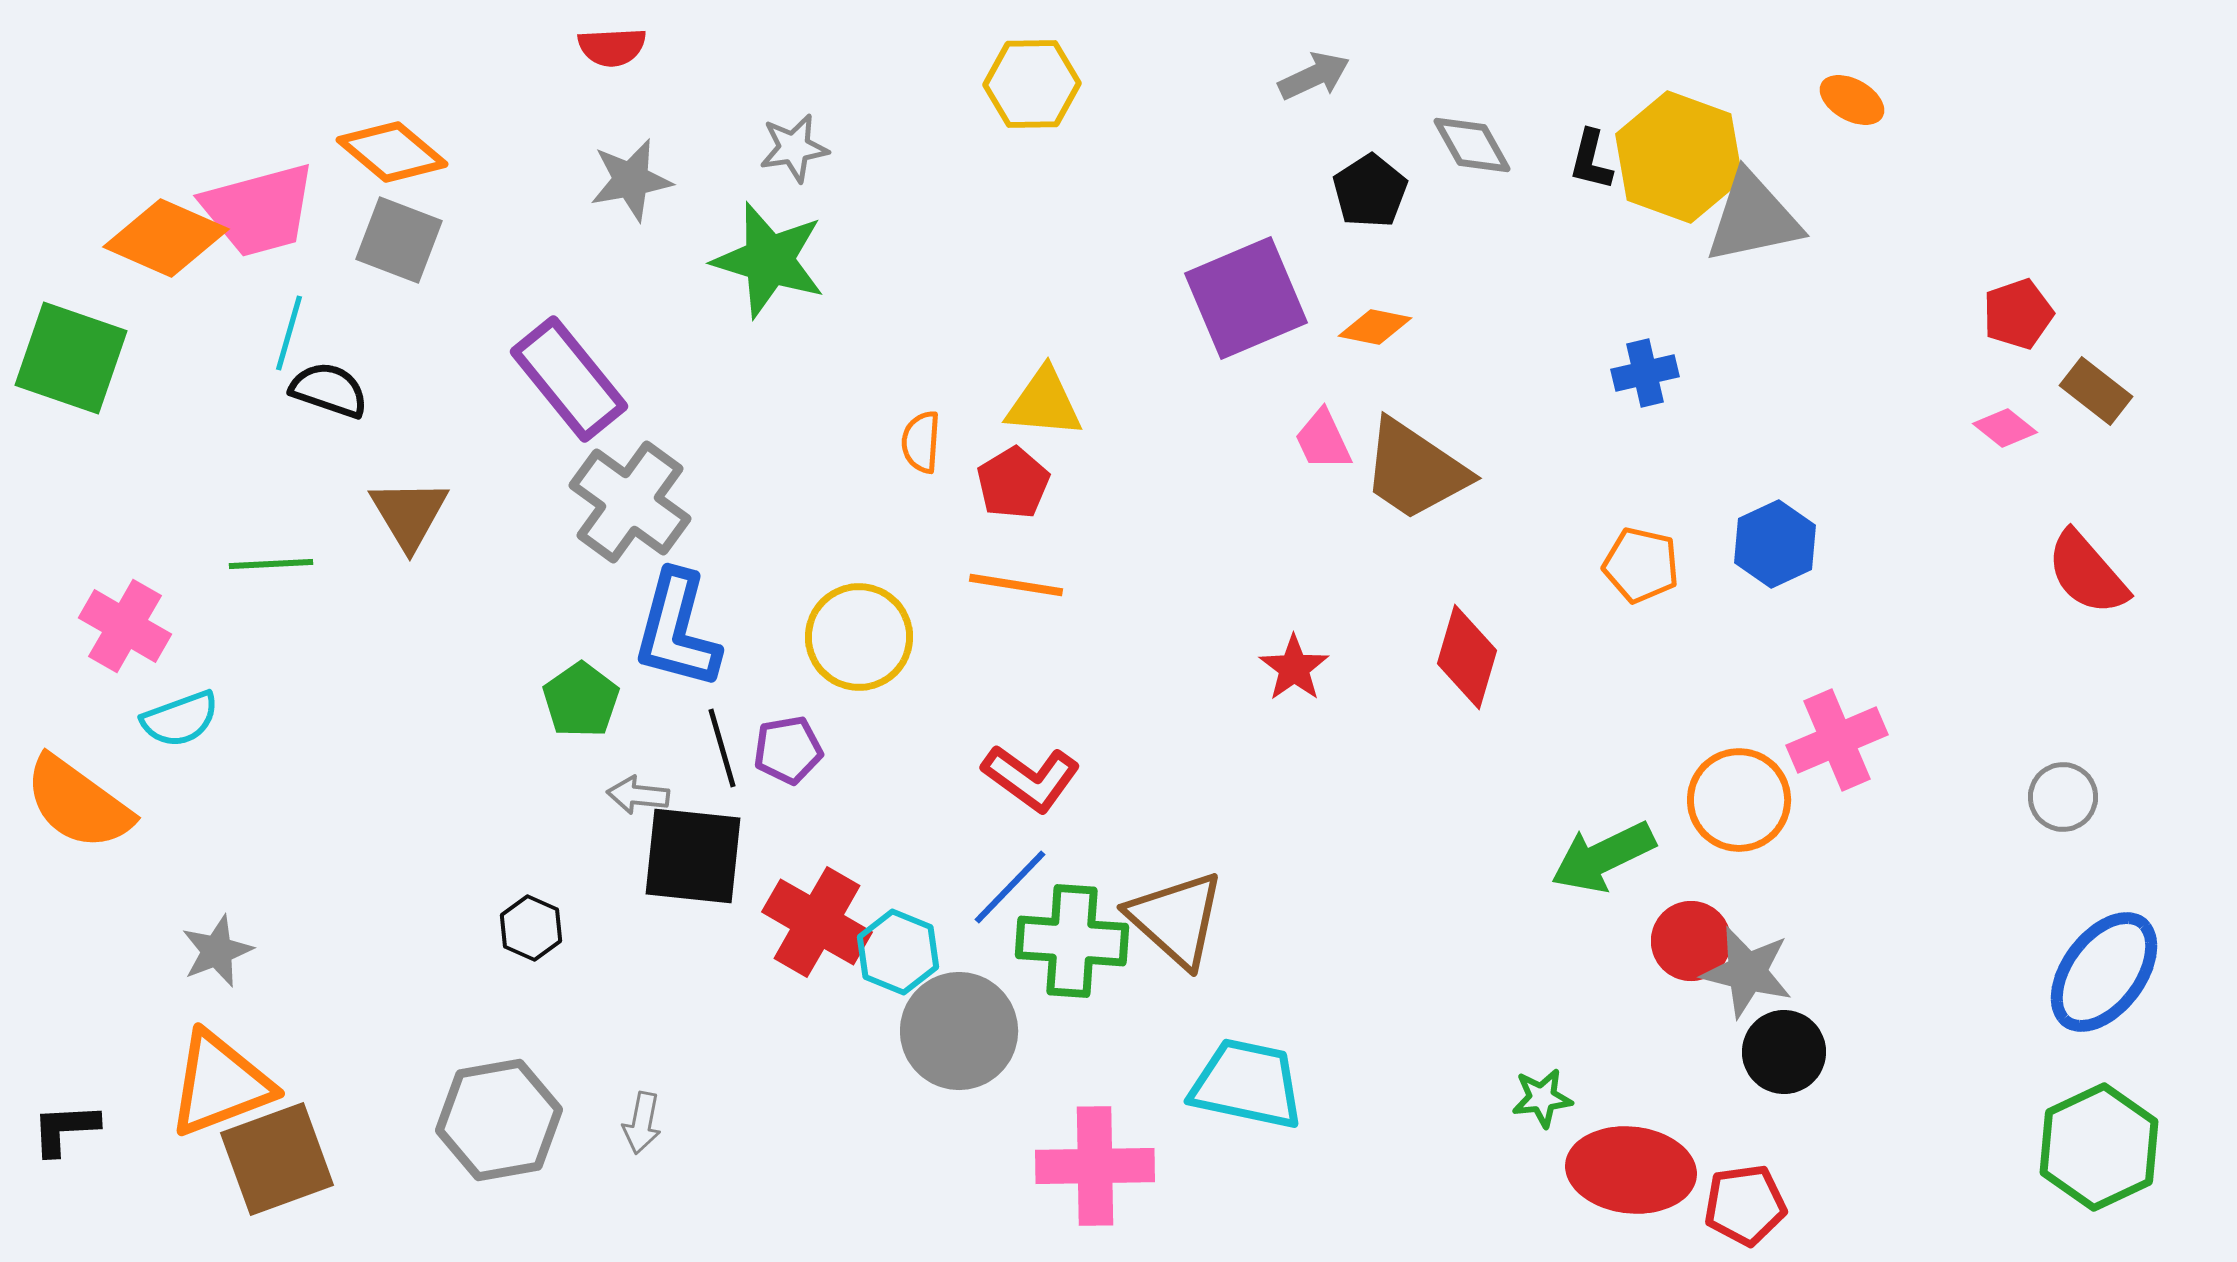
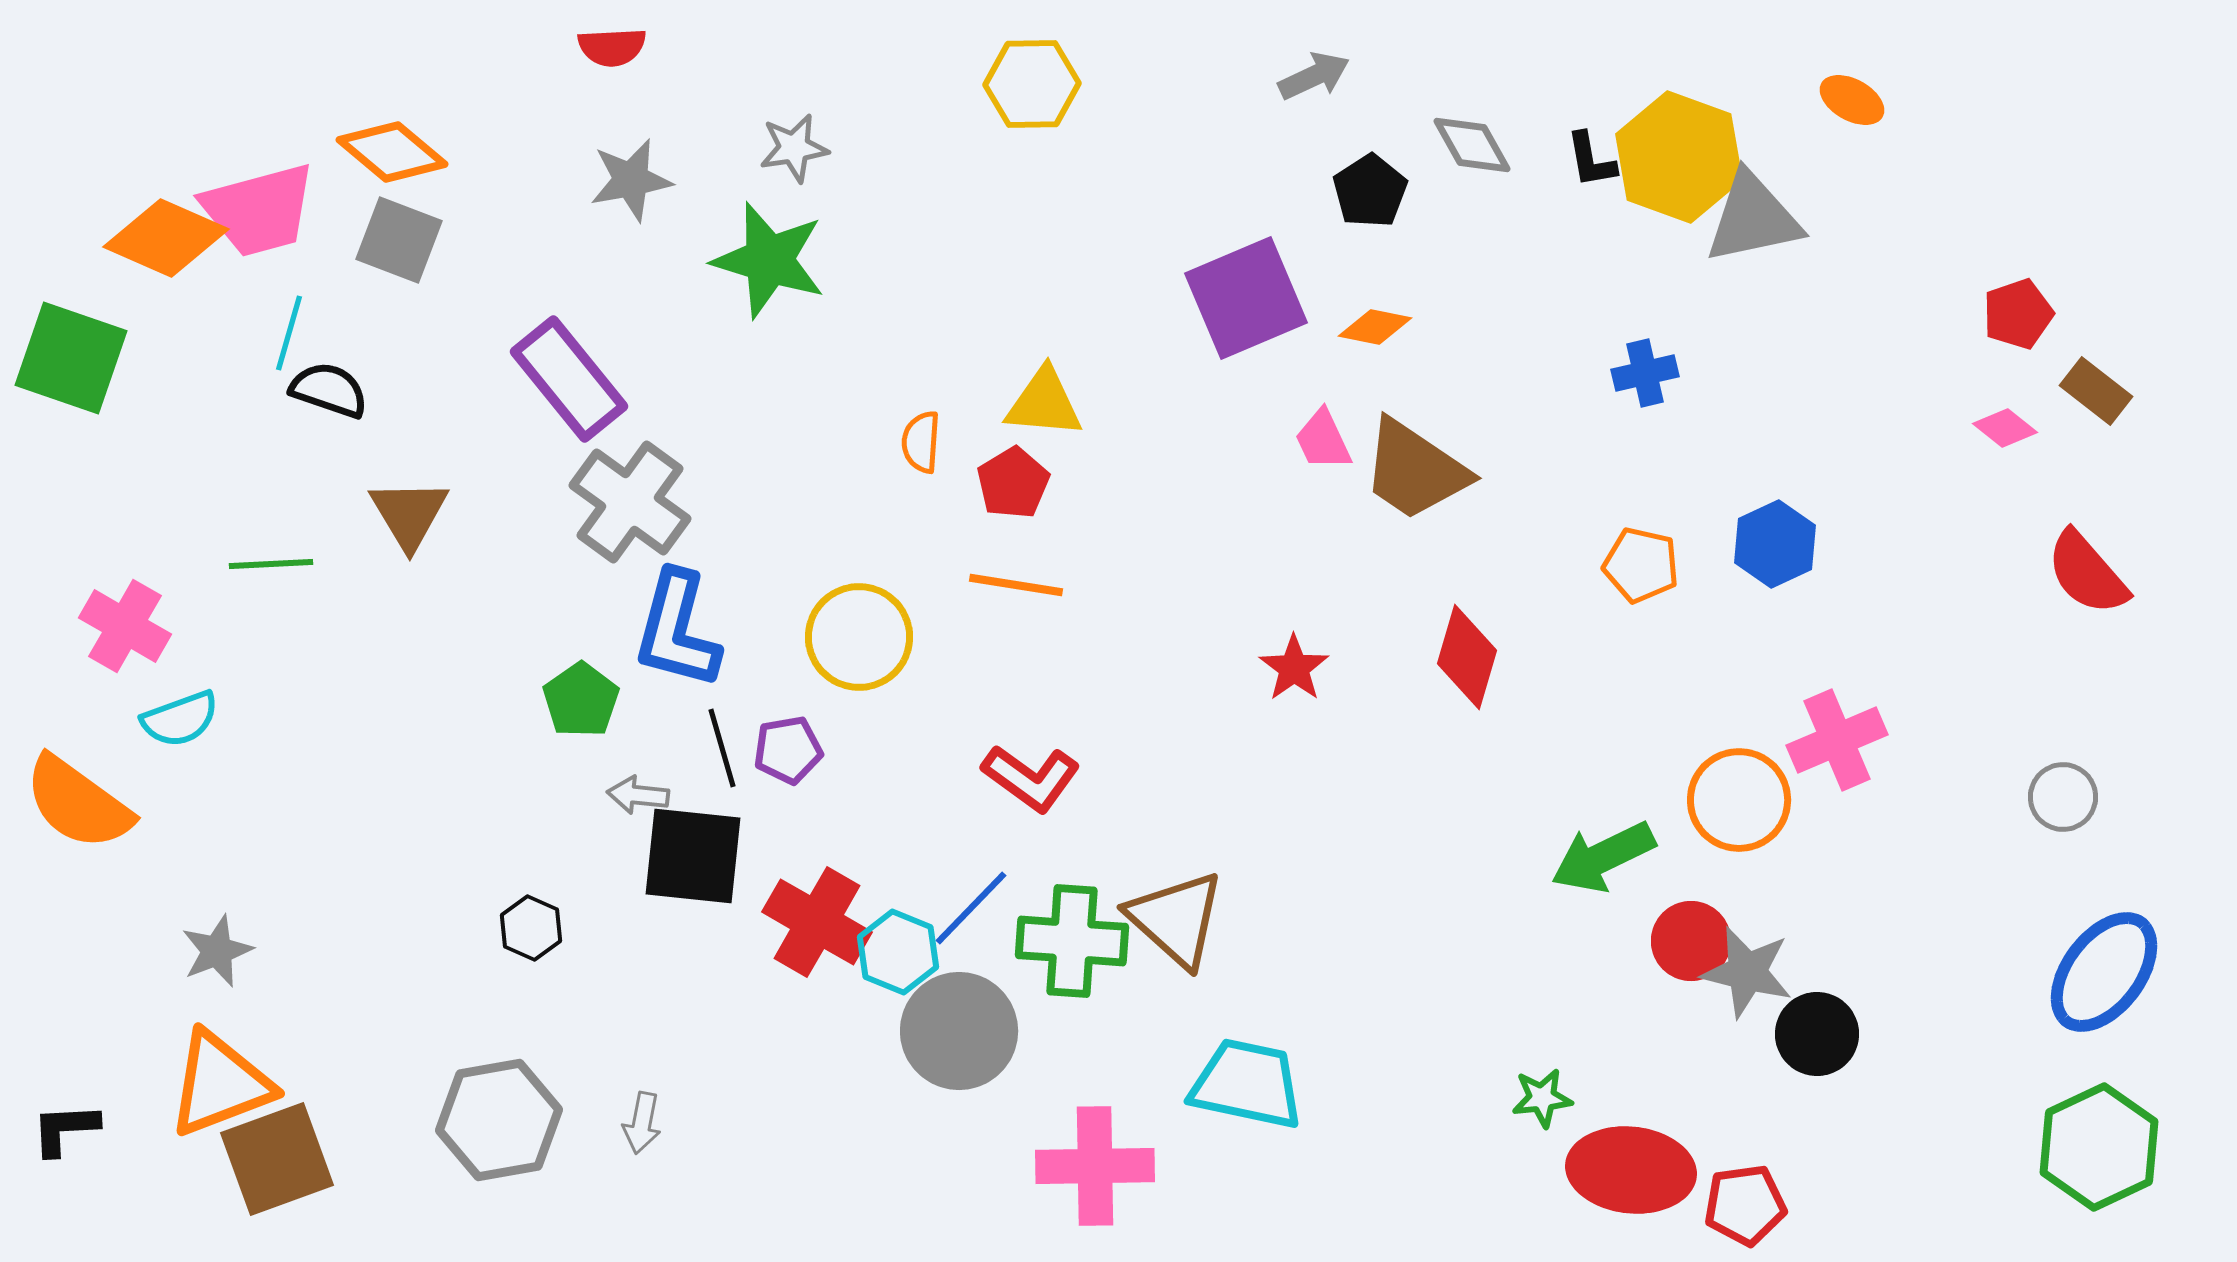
black L-shape at (1591, 160): rotated 24 degrees counterclockwise
blue line at (1010, 887): moved 39 px left, 21 px down
black circle at (1784, 1052): moved 33 px right, 18 px up
